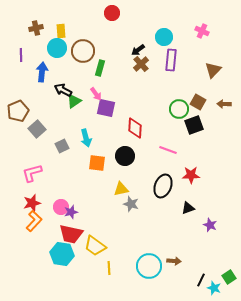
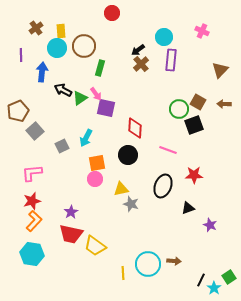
brown cross at (36, 28): rotated 24 degrees counterclockwise
brown circle at (83, 51): moved 1 px right, 5 px up
brown triangle at (213, 70): moved 7 px right
green triangle at (74, 101): moved 6 px right, 3 px up
gray square at (37, 129): moved 2 px left, 2 px down
cyan arrow at (86, 138): rotated 42 degrees clockwise
black circle at (125, 156): moved 3 px right, 1 px up
orange square at (97, 163): rotated 18 degrees counterclockwise
pink L-shape at (32, 173): rotated 10 degrees clockwise
red star at (191, 175): moved 3 px right
red star at (32, 203): moved 2 px up
pink circle at (61, 207): moved 34 px right, 28 px up
purple star at (71, 212): rotated 16 degrees counterclockwise
cyan hexagon at (62, 254): moved 30 px left
cyan circle at (149, 266): moved 1 px left, 2 px up
yellow line at (109, 268): moved 14 px right, 5 px down
cyan star at (214, 288): rotated 16 degrees clockwise
